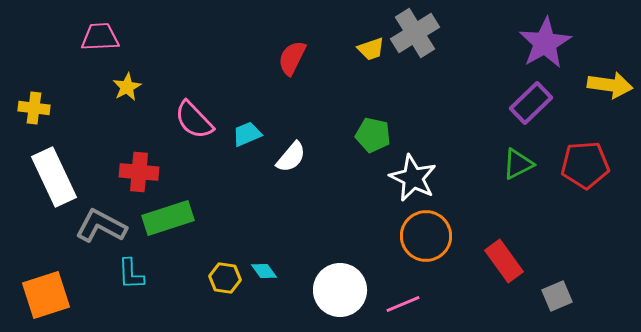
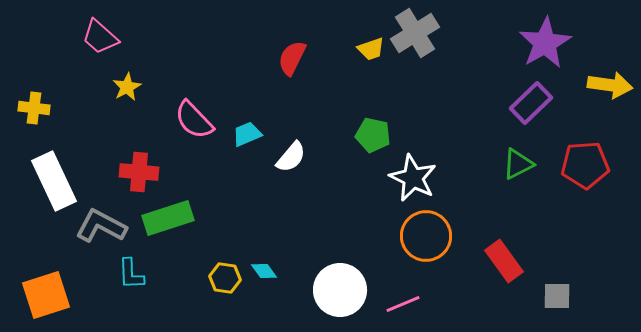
pink trapezoid: rotated 135 degrees counterclockwise
white rectangle: moved 4 px down
gray square: rotated 24 degrees clockwise
